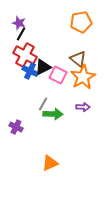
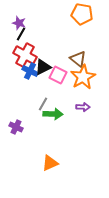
orange pentagon: moved 1 px right, 8 px up; rotated 20 degrees clockwise
